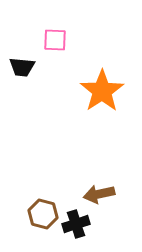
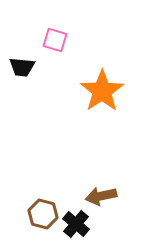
pink square: rotated 15 degrees clockwise
brown arrow: moved 2 px right, 2 px down
black cross: rotated 32 degrees counterclockwise
